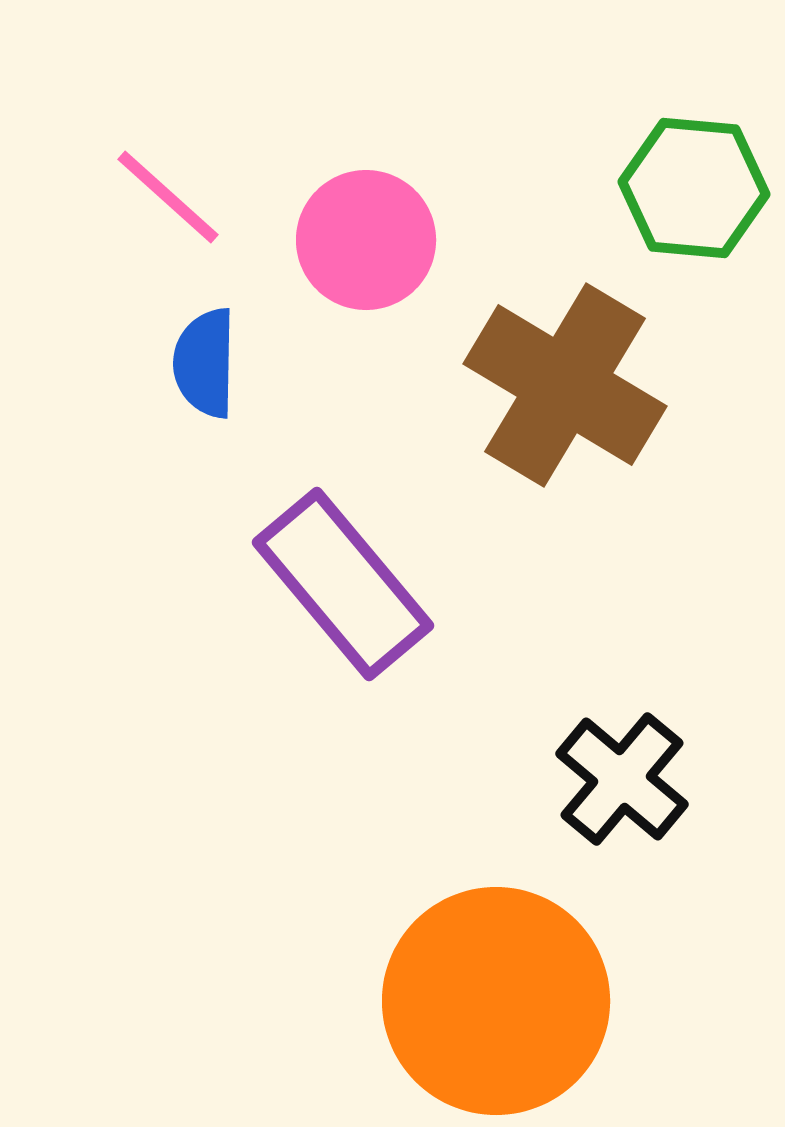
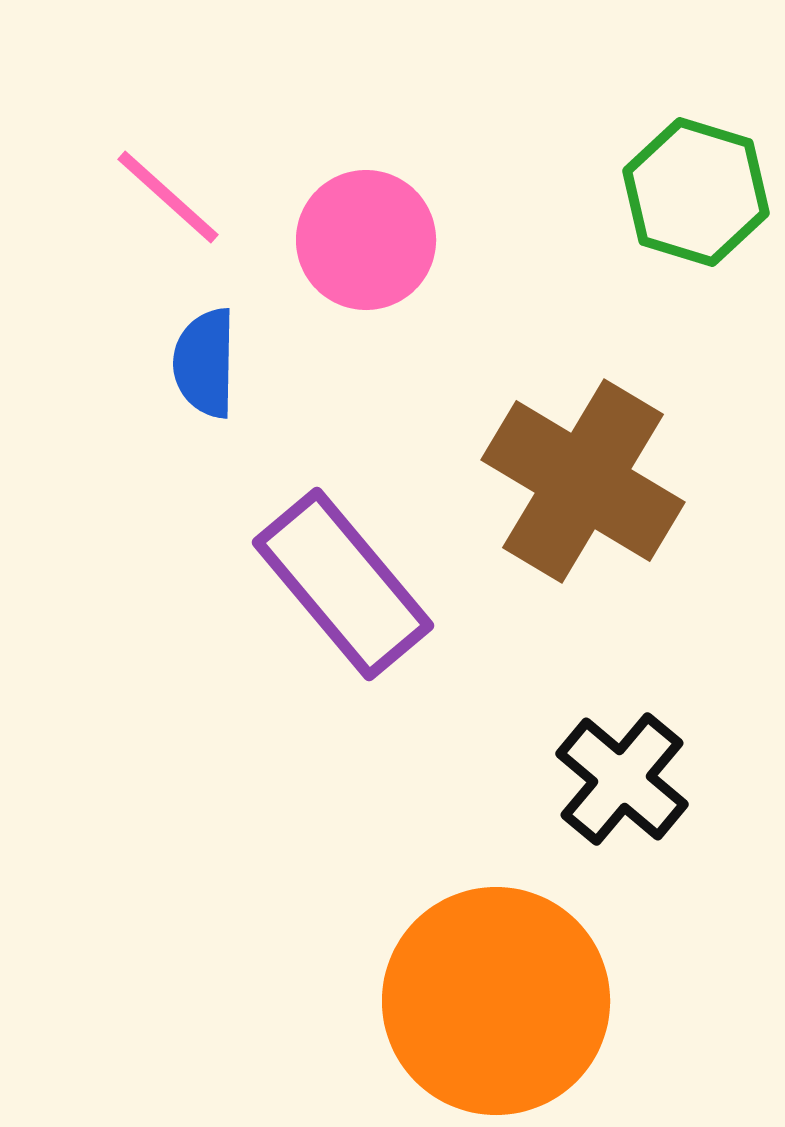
green hexagon: moved 2 px right, 4 px down; rotated 12 degrees clockwise
brown cross: moved 18 px right, 96 px down
